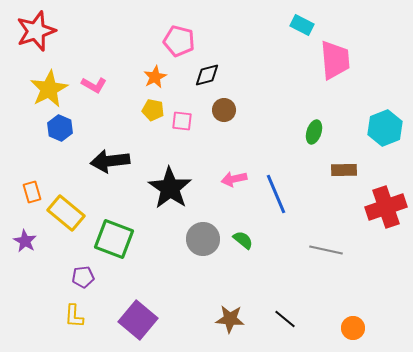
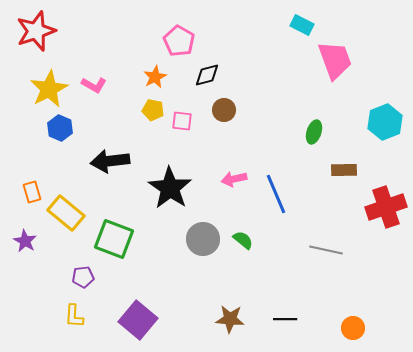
pink pentagon: rotated 16 degrees clockwise
pink trapezoid: rotated 15 degrees counterclockwise
cyan hexagon: moved 6 px up
black line: rotated 40 degrees counterclockwise
